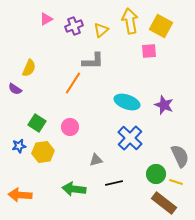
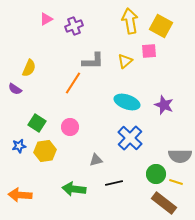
yellow triangle: moved 24 px right, 31 px down
yellow hexagon: moved 2 px right, 1 px up
gray semicircle: rotated 115 degrees clockwise
